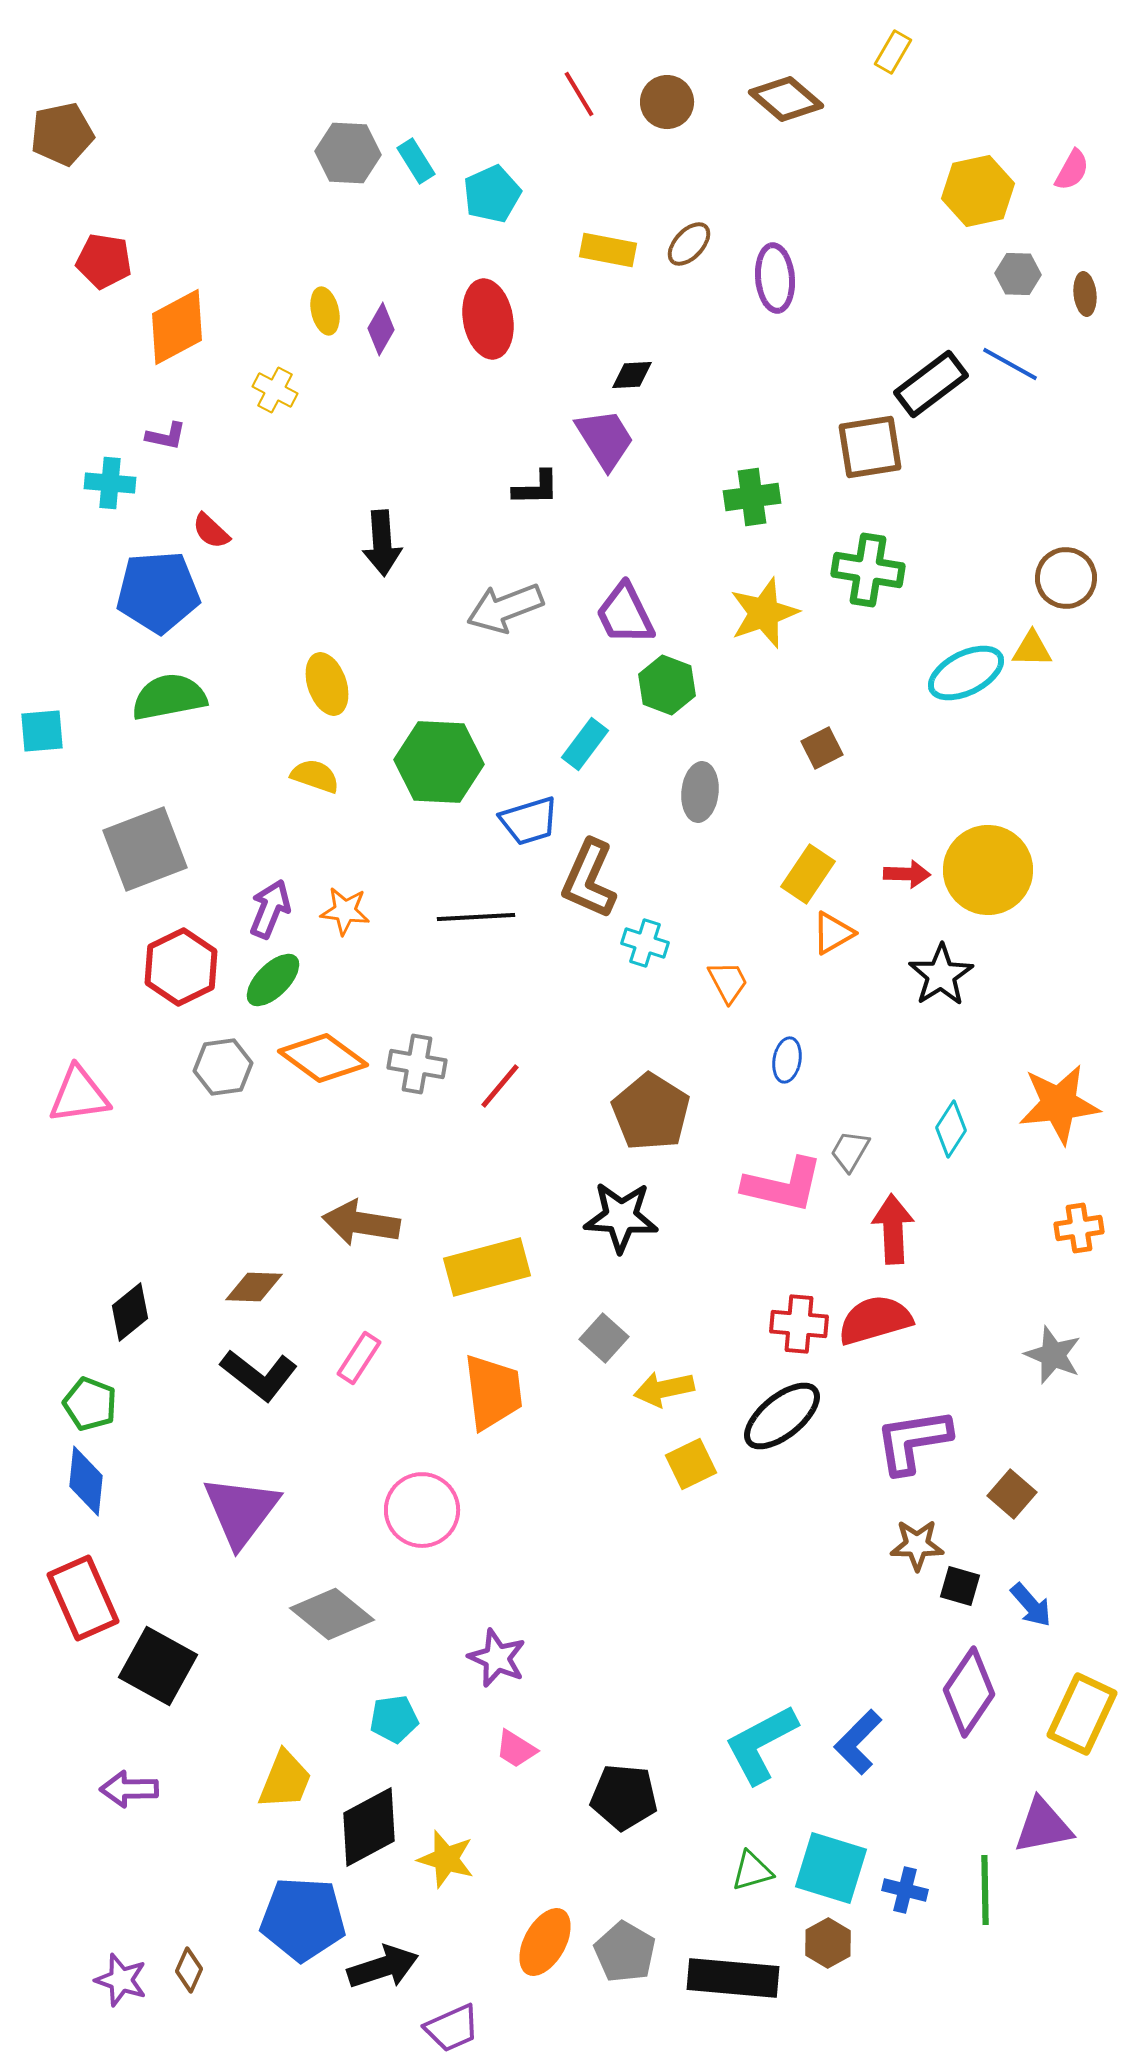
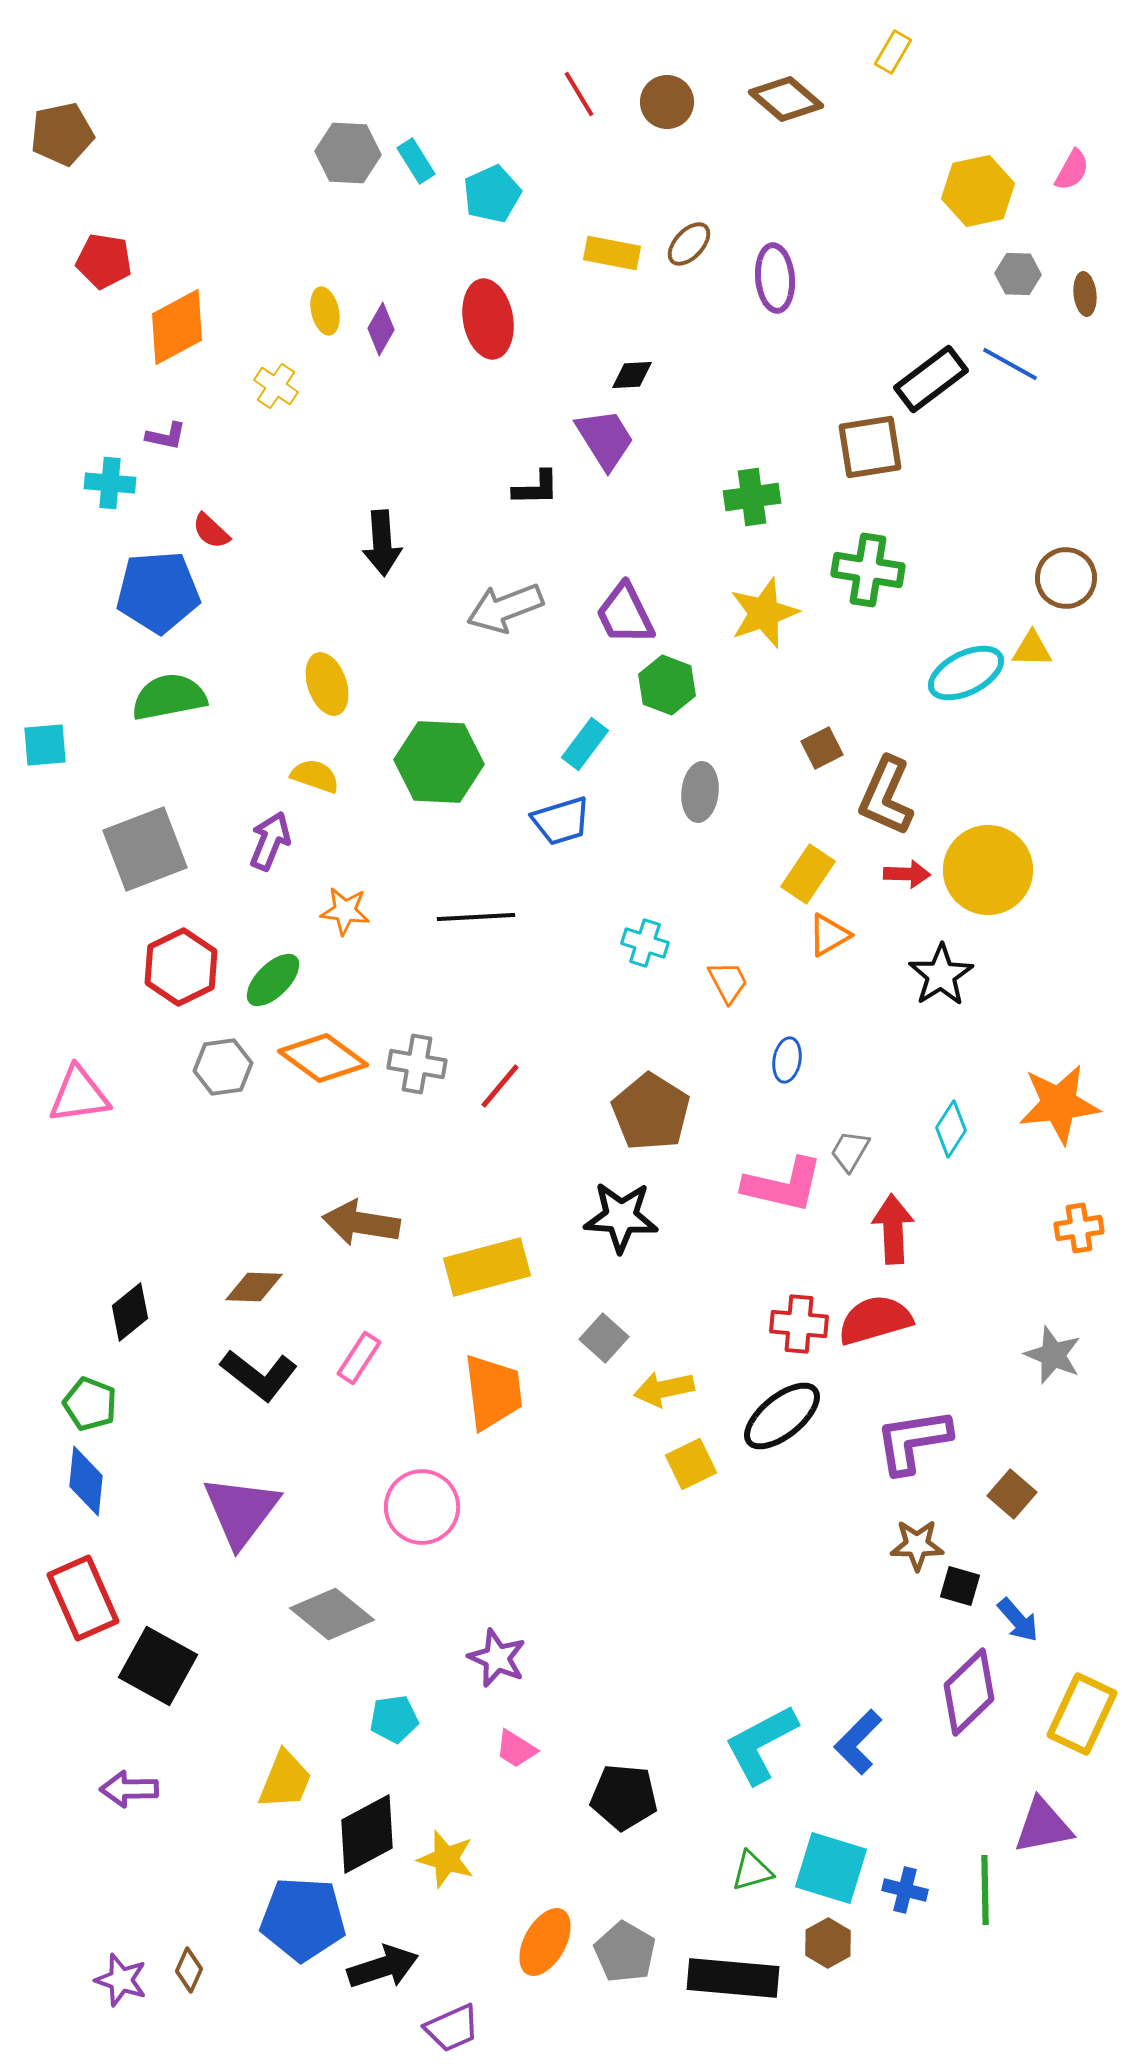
yellow rectangle at (608, 250): moved 4 px right, 3 px down
black rectangle at (931, 384): moved 5 px up
yellow cross at (275, 390): moved 1 px right, 4 px up; rotated 6 degrees clockwise
cyan square at (42, 731): moved 3 px right, 14 px down
blue trapezoid at (529, 821): moved 32 px right
brown L-shape at (589, 879): moved 297 px right, 83 px up
purple arrow at (270, 909): moved 68 px up
orange triangle at (833, 933): moved 4 px left, 2 px down
pink circle at (422, 1510): moved 3 px up
blue arrow at (1031, 1605): moved 13 px left, 15 px down
purple diamond at (969, 1692): rotated 12 degrees clockwise
black diamond at (369, 1827): moved 2 px left, 7 px down
